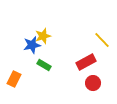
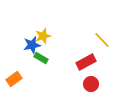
green rectangle: moved 3 px left, 7 px up
orange rectangle: rotated 28 degrees clockwise
red circle: moved 2 px left, 1 px down
